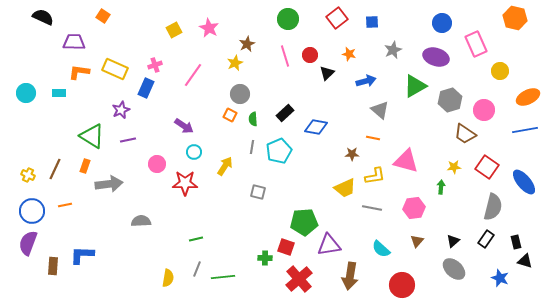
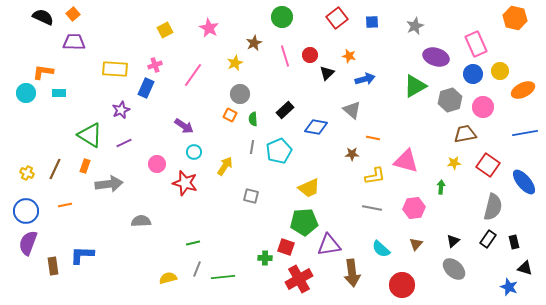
orange square at (103, 16): moved 30 px left, 2 px up; rotated 16 degrees clockwise
green circle at (288, 19): moved 6 px left, 2 px up
blue circle at (442, 23): moved 31 px right, 51 px down
yellow square at (174, 30): moved 9 px left
brown star at (247, 44): moved 7 px right, 1 px up
gray star at (393, 50): moved 22 px right, 24 px up
orange star at (349, 54): moved 2 px down
yellow rectangle at (115, 69): rotated 20 degrees counterclockwise
orange L-shape at (79, 72): moved 36 px left
blue arrow at (366, 81): moved 1 px left, 2 px up
orange ellipse at (528, 97): moved 5 px left, 7 px up
gray triangle at (380, 110): moved 28 px left
pink circle at (484, 110): moved 1 px left, 3 px up
black rectangle at (285, 113): moved 3 px up
blue line at (525, 130): moved 3 px down
brown trapezoid at (465, 134): rotated 135 degrees clockwise
green triangle at (92, 136): moved 2 px left, 1 px up
purple line at (128, 140): moved 4 px left, 3 px down; rotated 14 degrees counterclockwise
yellow star at (454, 167): moved 4 px up
red square at (487, 167): moved 1 px right, 2 px up
yellow cross at (28, 175): moved 1 px left, 2 px up
red star at (185, 183): rotated 15 degrees clockwise
yellow trapezoid at (345, 188): moved 36 px left
gray square at (258, 192): moved 7 px left, 4 px down
blue circle at (32, 211): moved 6 px left
green line at (196, 239): moved 3 px left, 4 px down
black rectangle at (486, 239): moved 2 px right
brown triangle at (417, 241): moved 1 px left, 3 px down
black rectangle at (516, 242): moved 2 px left
black triangle at (525, 261): moved 7 px down
brown rectangle at (53, 266): rotated 12 degrees counterclockwise
brown arrow at (350, 276): moved 2 px right, 3 px up; rotated 16 degrees counterclockwise
yellow semicircle at (168, 278): rotated 114 degrees counterclockwise
blue star at (500, 278): moved 9 px right, 9 px down
red cross at (299, 279): rotated 12 degrees clockwise
